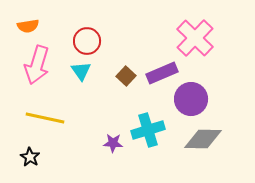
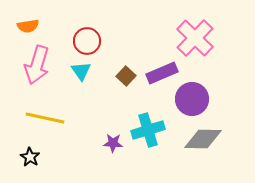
purple circle: moved 1 px right
